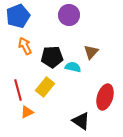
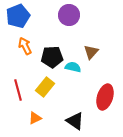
orange triangle: moved 8 px right, 6 px down
black triangle: moved 6 px left
